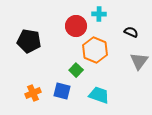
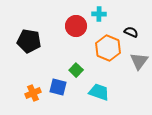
orange hexagon: moved 13 px right, 2 px up
blue square: moved 4 px left, 4 px up
cyan trapezoid: moved 3 px up
